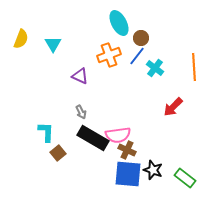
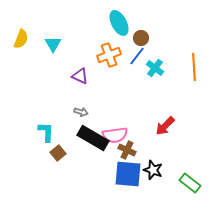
red arrow: moved 8 px left, 19 px down
gray arrow: rotated 48 degrees counterclockwise
pink semicircle: moved 3 px left
green rectangle: moved 5 px right, 5 px down
